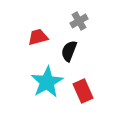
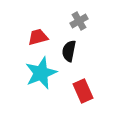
black semicircle: rotated 10 degrees counterclockwise
cyan star: moved 6 px left, 9 px up; rotated 8 degrees clockwise
